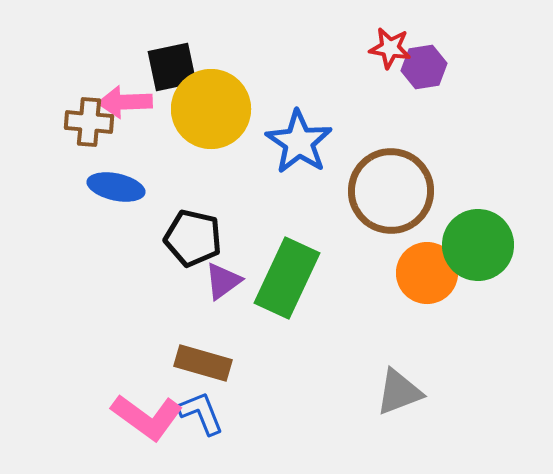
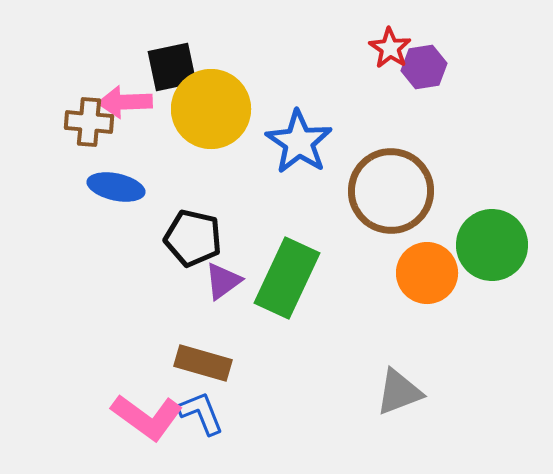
red star: rotated 24 degrees clockwise
green circle: moved 14 px right
